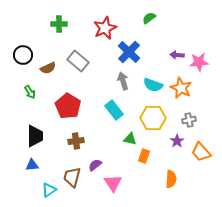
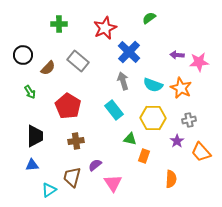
brown semicircle: rotated 21 degrees counterclockwise
